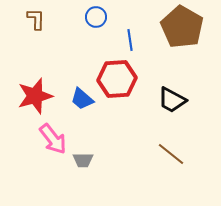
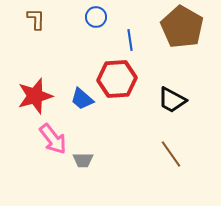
brown line: rotated 16 degrees clockwise
